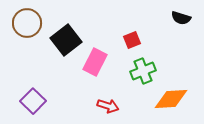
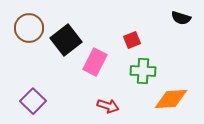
brown circle: moved 2 px right, 5 px down
green cross: rotated 25 degrees clockwise
